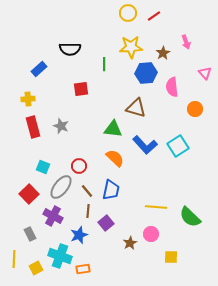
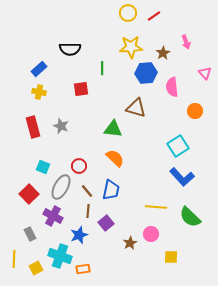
green line at (104, 64): moved 2 px left, 4 px down
yellow cross at (28, 99): moved 11 px right, 7 px up; rotated 16 degrees clockwise
orange circle at (195, 109): moved 2 px down
blue L-shape at (145, 145): moved 37 px right, 32 px down
gray ellipse at (61, 187): rotated 10 degrees counterclockwise
